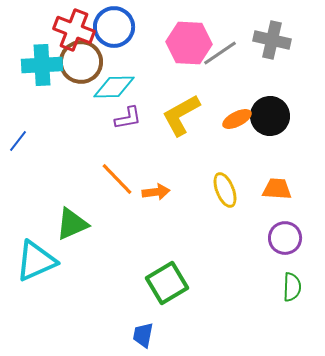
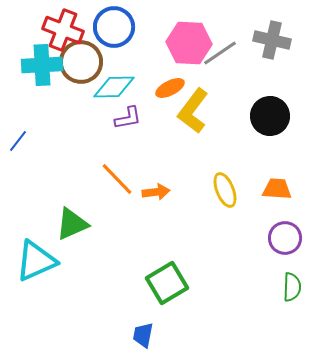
red cross: moved 11 px left
yellow L-shape: moved 12 px right, 4 px up; rotated 24 degrees counterclockwise
orange ellipse: moved 67 px left, 31 px up
